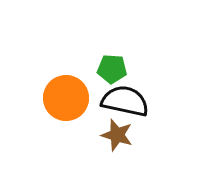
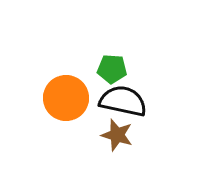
black semicircle: moved 2 px left
